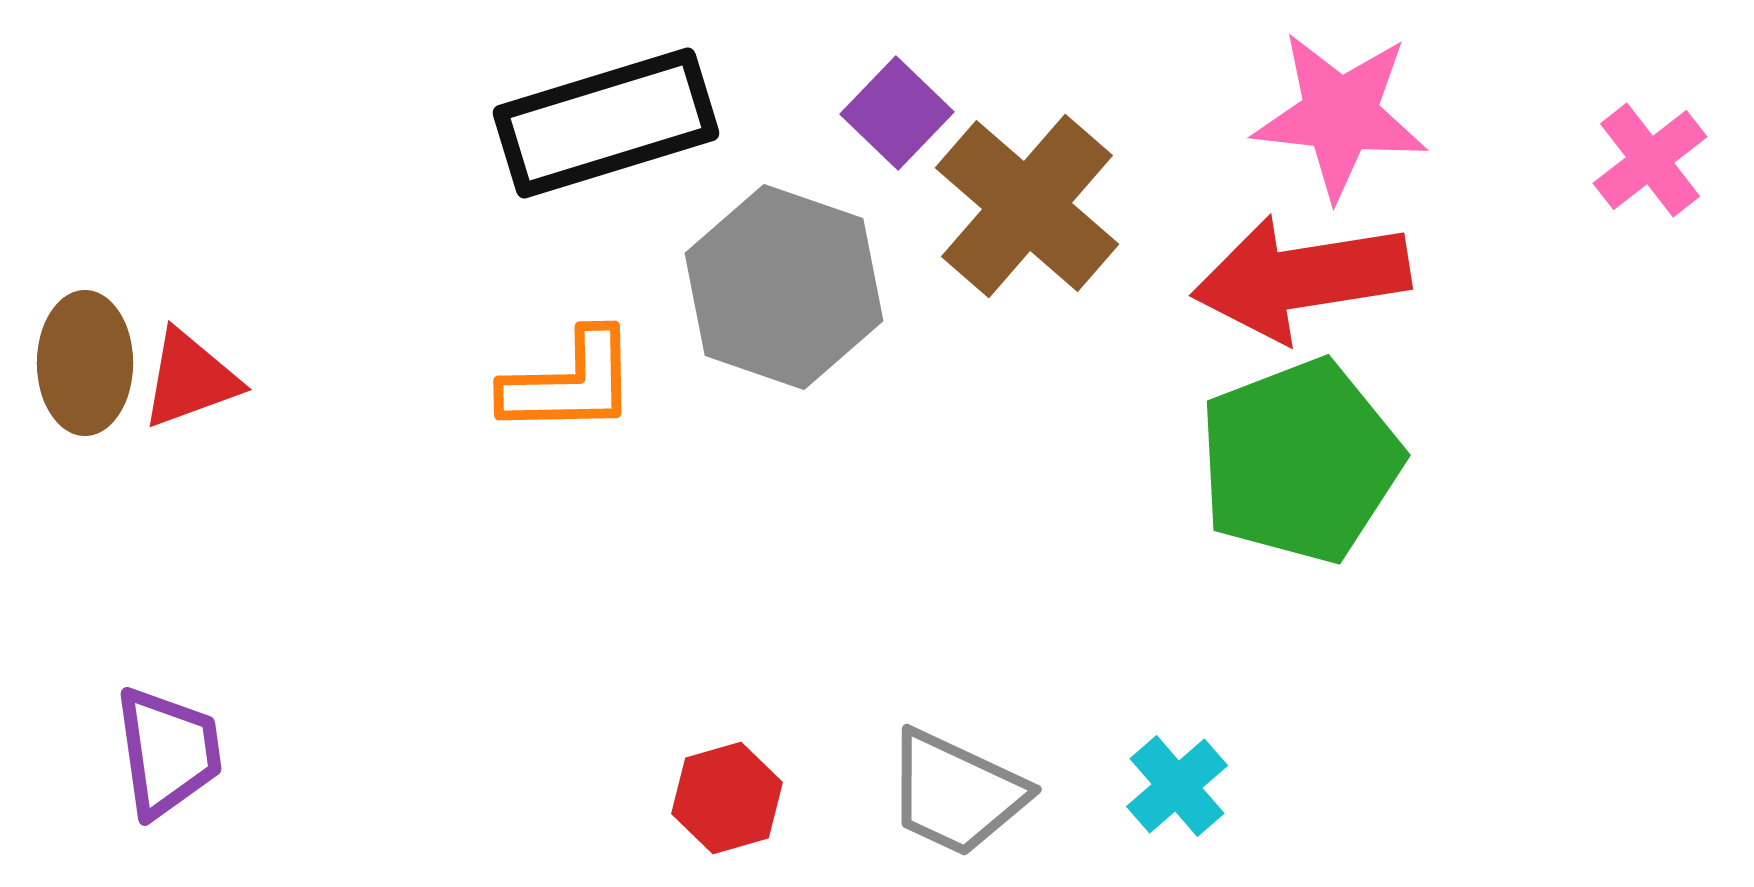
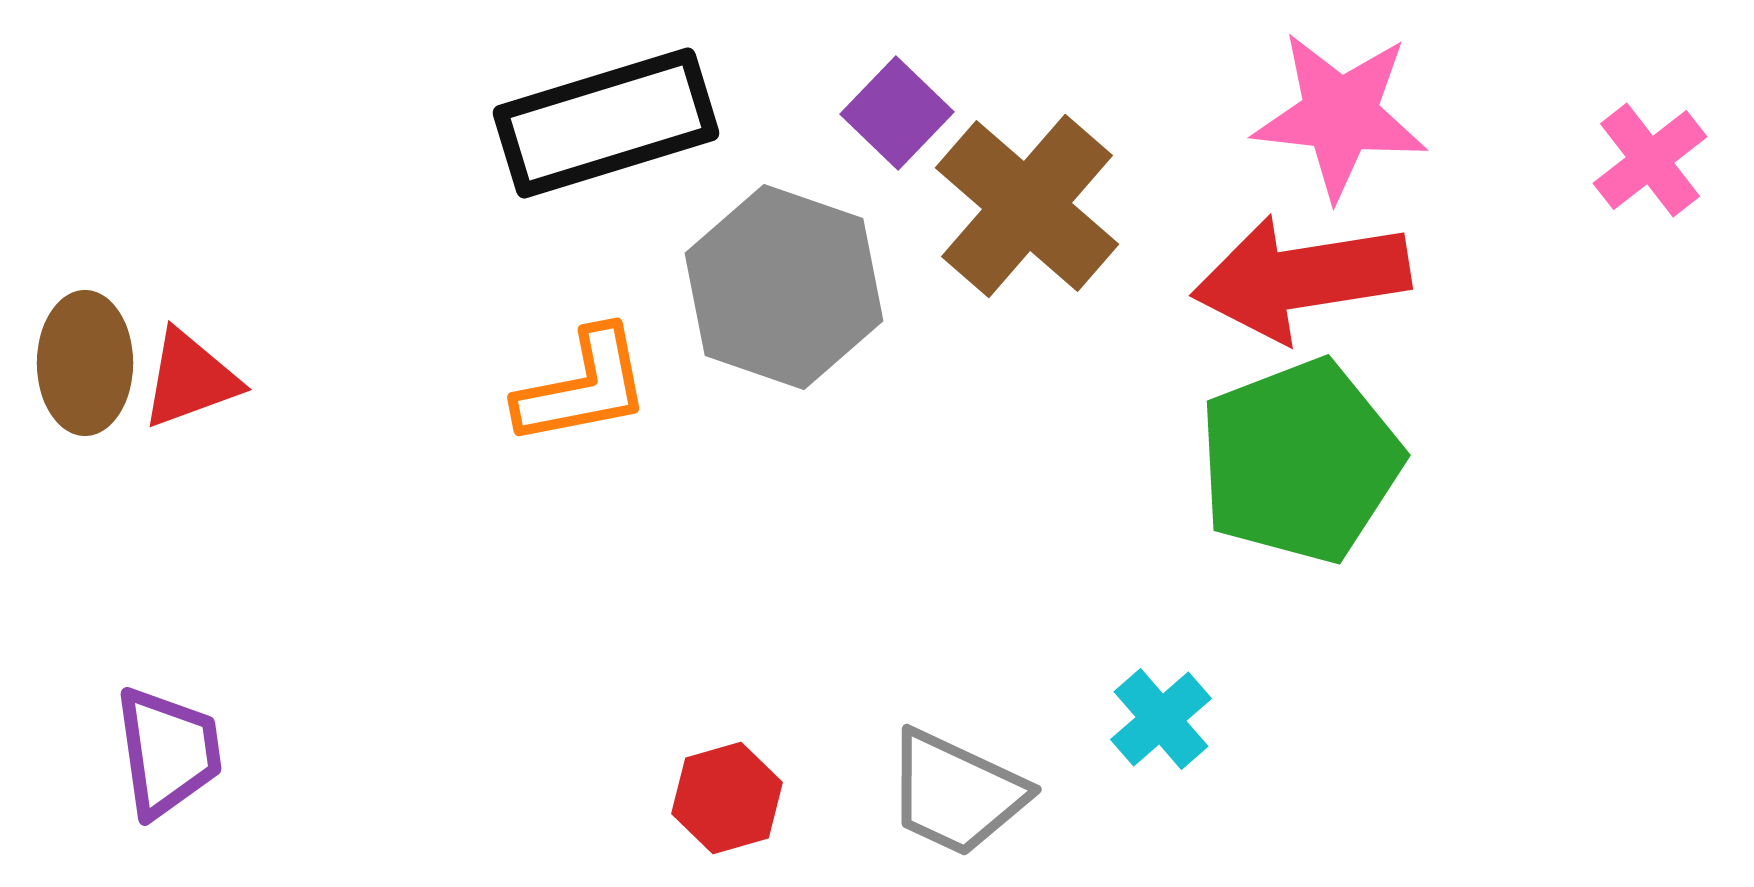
orange L-shape: moved 13 px right, 4 px down; rotated 10 degrees counterclockwise
cyan cross: moved 16 px left, 67 px up
